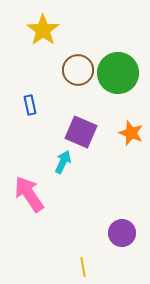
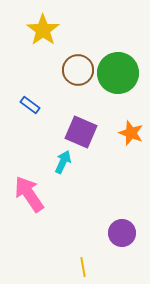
blue rectangle: rotated 42 degrees counterclockwise
